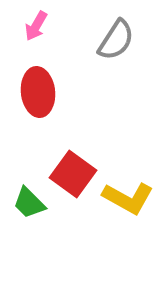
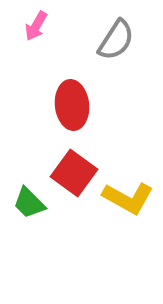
red ellipse: moved 34 px right, 13 px down
red square: moved 1 px right, 1 px up
